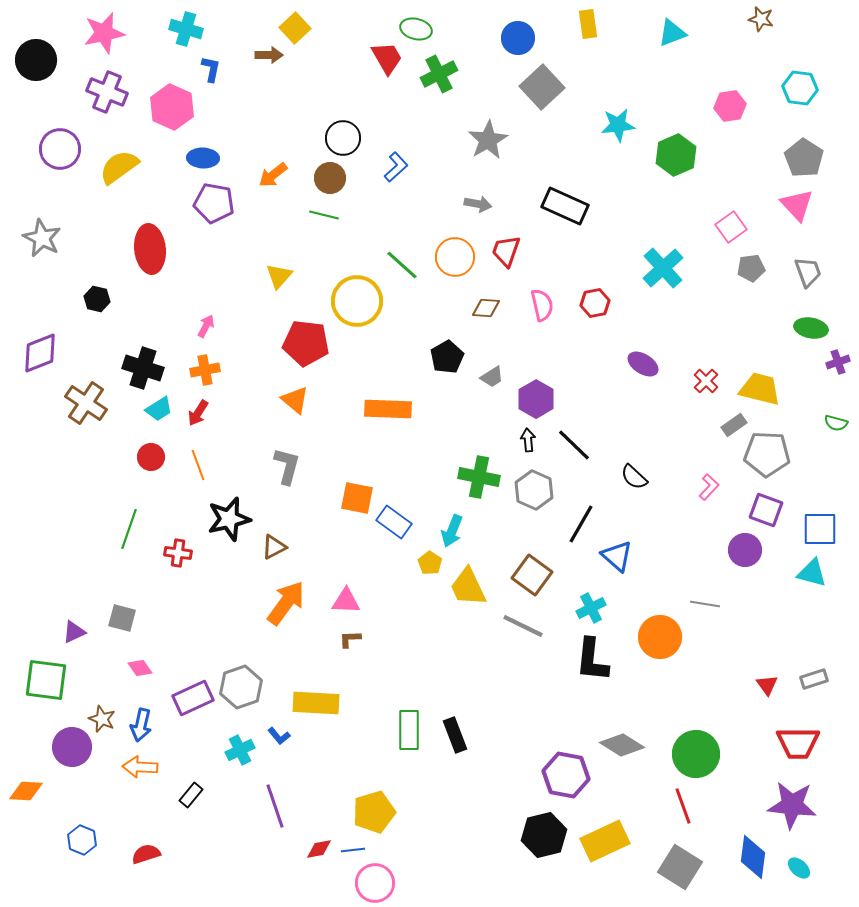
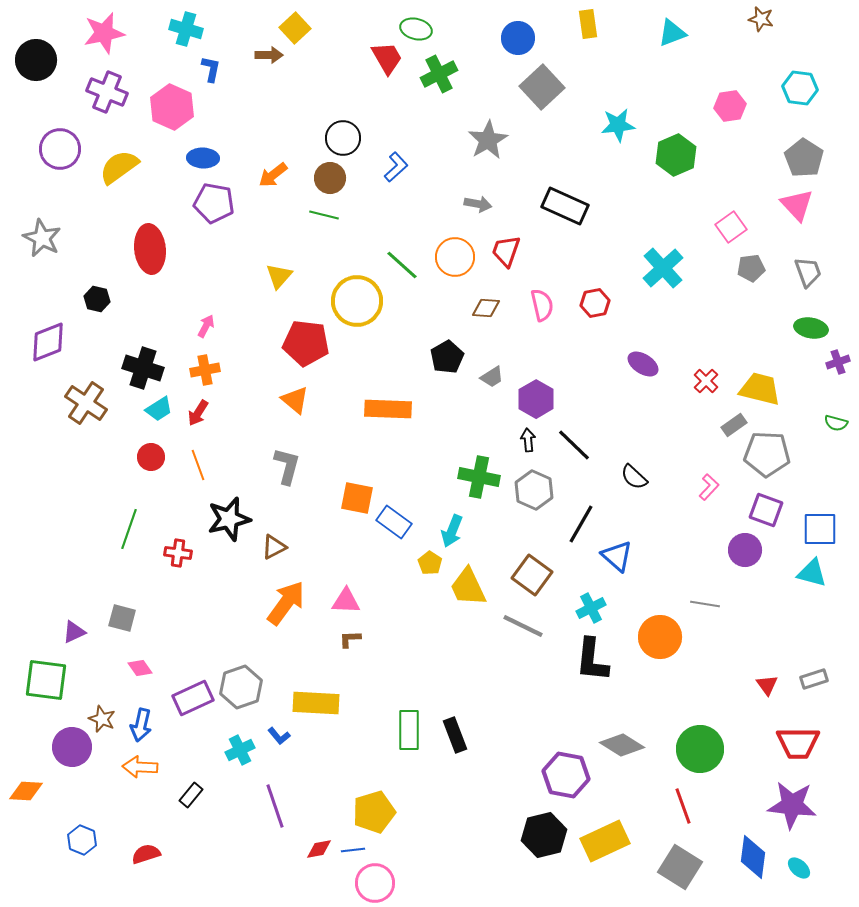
purple diamond at (40, 353): moved 8 px right, 11 px up
green circle at (696, 754): moved 4 px right, 5 px up
